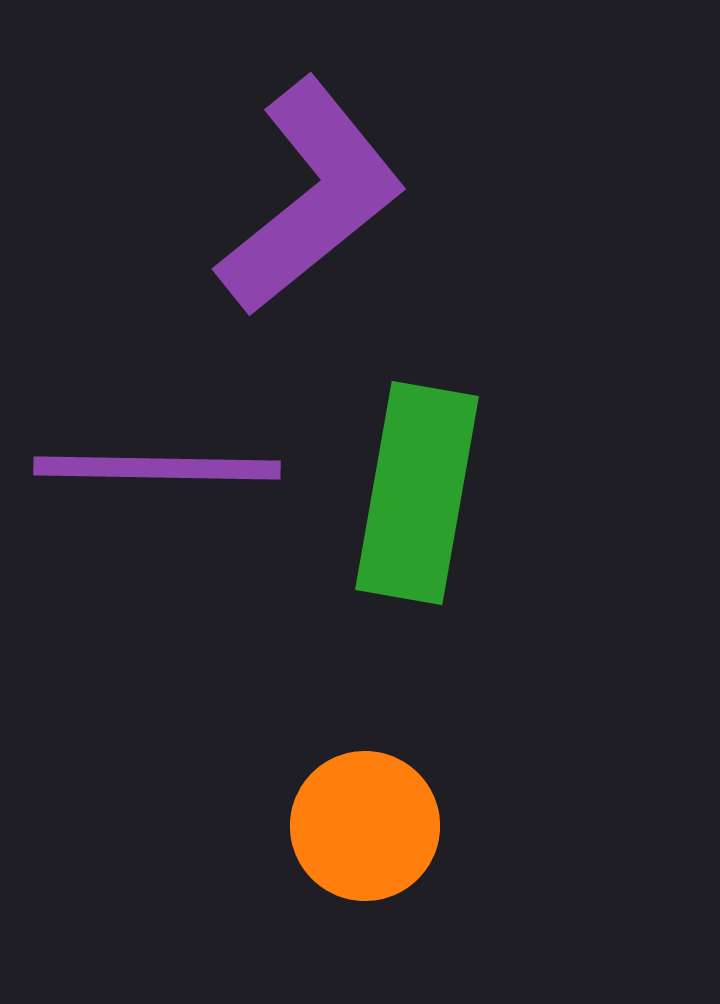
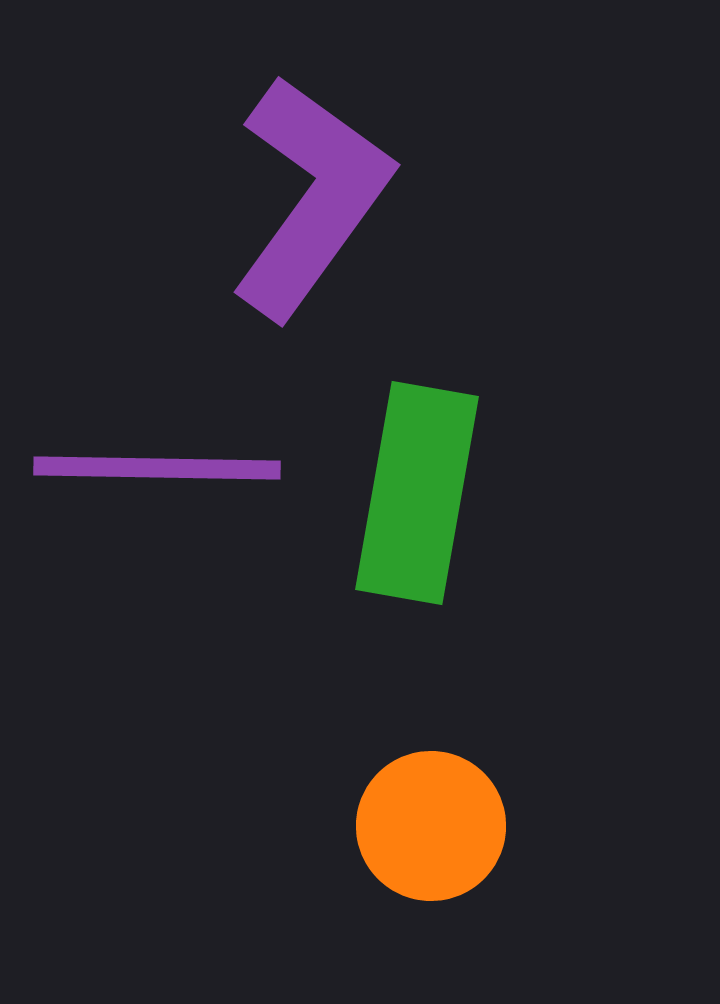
purple L-shape: rotated 15 degrees counterclockwise
orange circle: moved 66 px right
